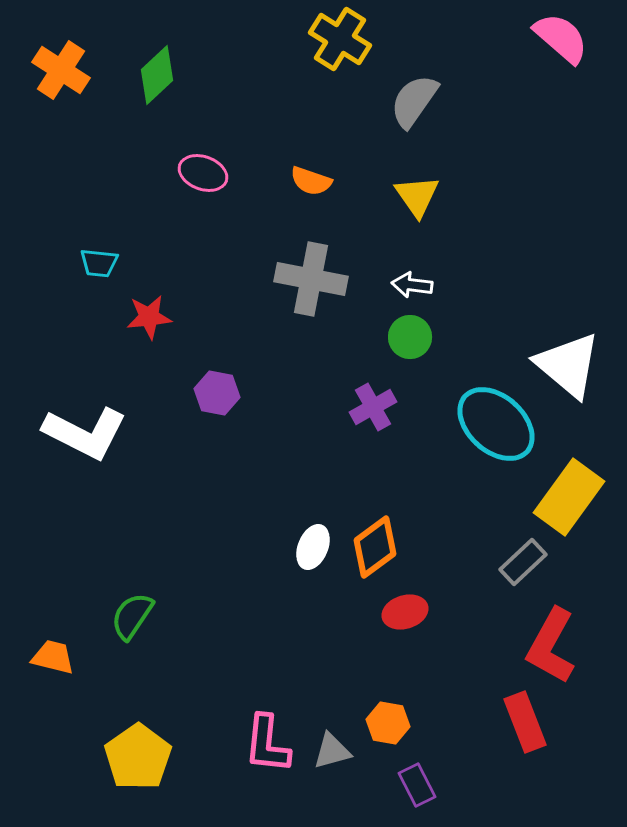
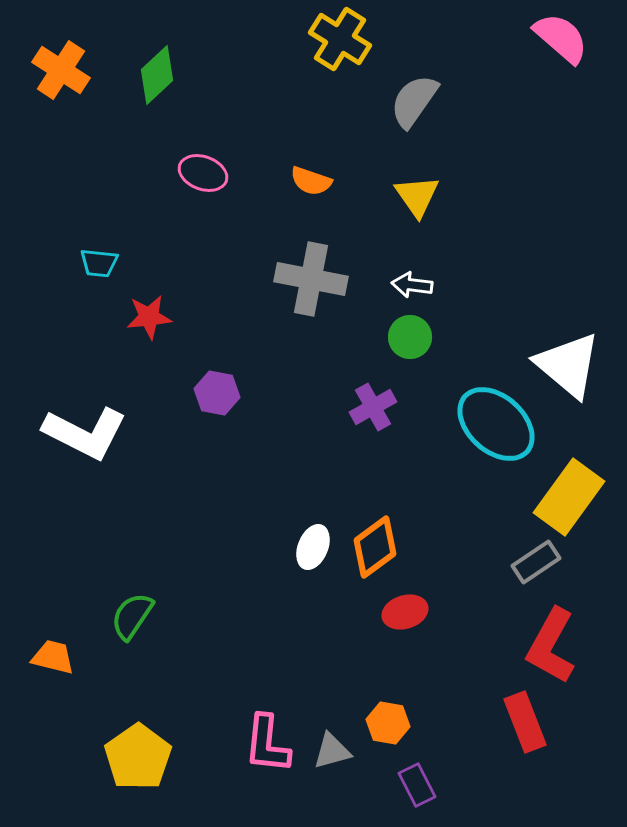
gray rectangle: moved 13 px right; rotated 9 degrees clockwise
